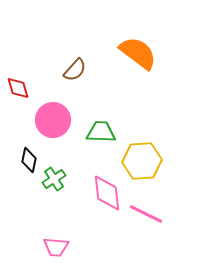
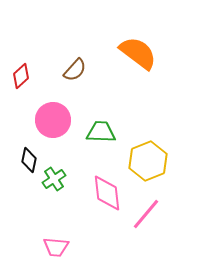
red diamond: moved 3 px right, 12 px up; rotated 65 degrees clockwise
yellow hexagon: moved 6 px right; rotated 18 degrees counterclockwise
pink line: rotated 76 degrees counterclockwise
